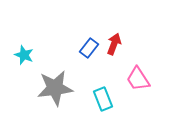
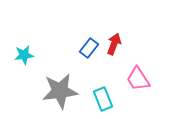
cyan star: rotated 30 degrees counterclockwise
gray star: moved 5 px right, 3 px down
